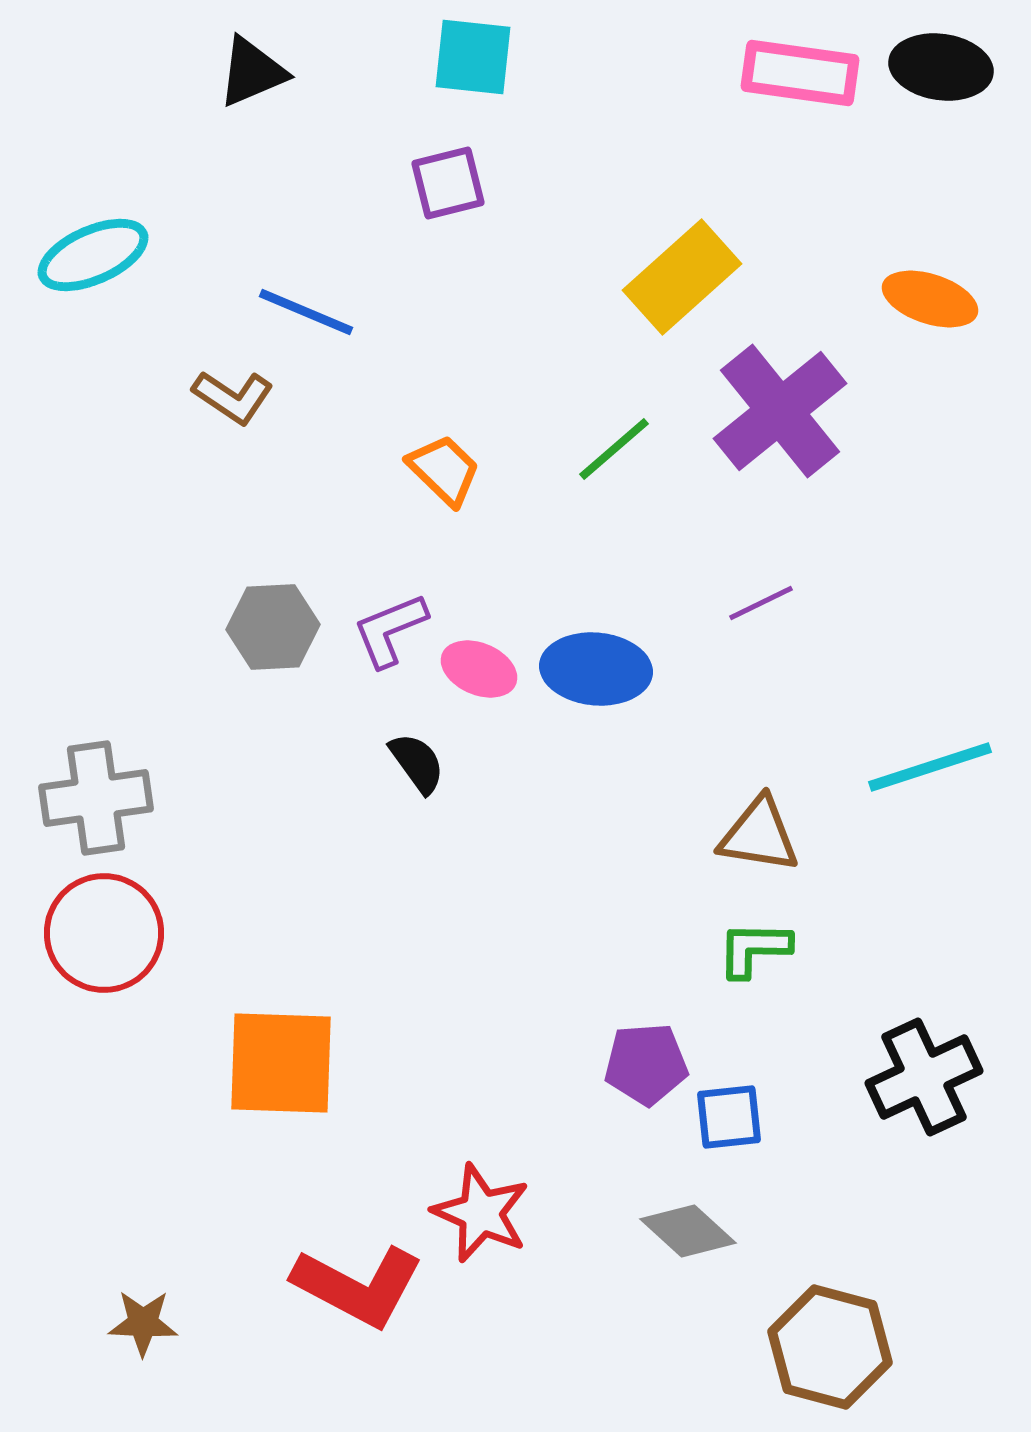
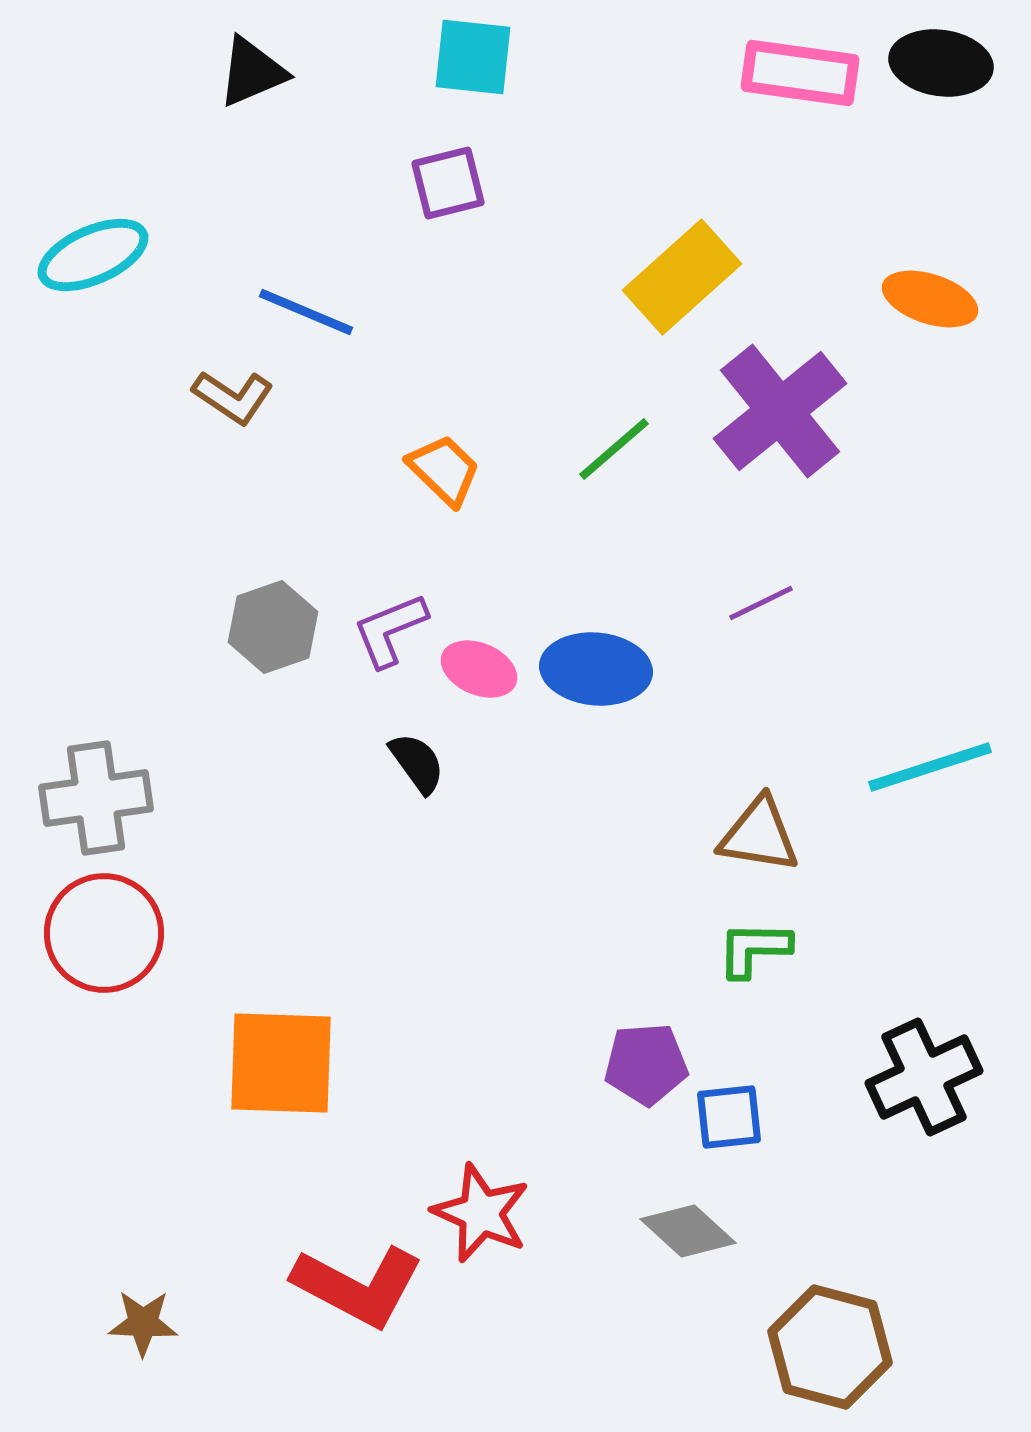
black ellipse: moved 4 px up
gray hexagon: rotated 16 degrees counterclockwise
